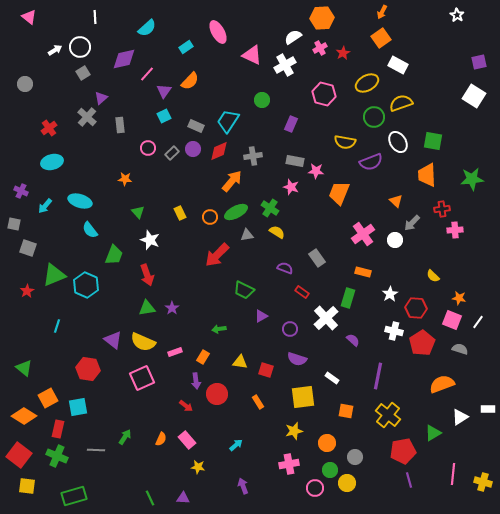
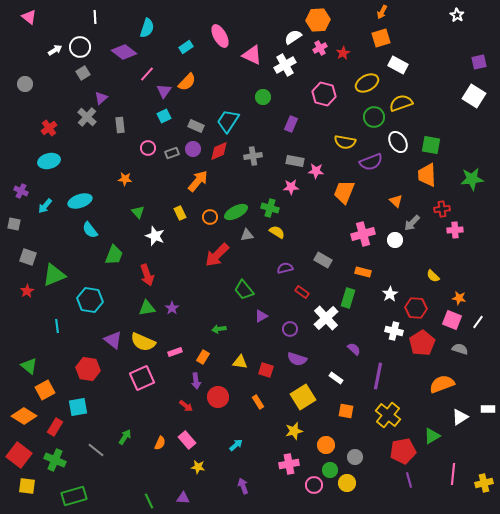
orange hexagon at (322, 18): moved 4 px left, 2 px down
cyan semicircle at (147, 28): rotated 30 degrees counterclockwise
pink ellipse at (218, 32): moved 2 px right, 4 px down
orange square at (381, 38): rotated 18 degrees clockwise
purple diamond at (124, 59): moved 7 px up; rotated 50 degrees clockwise
orange semicircle at (190, 81): moved 3 px left, 1 px down
green circle at (262, 100): moved 1 px right, 3 px up
green square at (433, 141): moved 2 px left, 4 px down
gray rectangle at (172, 153): rotated 24 degrees clockwise
cyan ellipse at (52, 162): moved 3 px left, 1 px up
orange arrow at (232, 181): moved 34 px left
pink star at (291, 187): rotated 21 degrees counterclockwise
orange trapezoid at (339, 193): moved 5 px right, 1 px up
cyan ellipse at (80, 201): rotated 35 degrees counterclockwise
green cross at (270, 208): rotated 18 degrees counterclockwise
pink cross at (363, 234): rotated 20 degrees clockwise
white star at (150, 240): moved 5 px right, 4 px up
gray square at (28, 248): moved 9 px down
gray rectangle at (317, 258): moved 6 px right, 2 px down; rotated 24 degrees counterclockwise
purple semicircle at (285, 268): rotated 35 degrees counterclockwise
cyan hexagon at (86, 285): moved 4 px right, 15 px down; rotated 15 degrees counterclockwise
green trapezoid at (244, 290): rotated 25 degrees clockwise
cyan line at (57, 326): rotated 24 degrees counterclockwise
purple semicircle at (353, 340): moved 1 px right, 9 px down
green triangle at (24, 368): moved 5 px right, 2 px up
white rectangle at (332, 378): moved 4 px right
red circle at (217, 394): moved 1 px right, 3 px down
yellow square at (303, 397): rotated 25 degrees counterclockwise
orange square at (48, 398): moved 3 px left, 8 px up
red rectangle at (58, 429): moved 3 px left, 2 px up; rotated 18 degrees clockwise
green triangle at (433, 433): moved 1 px left, 3 px down
orange semicircle at (161, 439): moved 1 px left, 4 px down
orange circle at (327, 443): moved 1 px left, 2 px down
gray line at (96, 450): rotated 36 degrees clockwise
green cross at (57, 456): moved 2 px left, 4 px down
yellow cross at (483, 482): moved 1 px right, 1 px down; rotated 30 degrees counterclockwise
pink circle at (315, 488): moved 1 px left, 3 px up
green line at (150, 498): moved 1 px left, 3 px down
